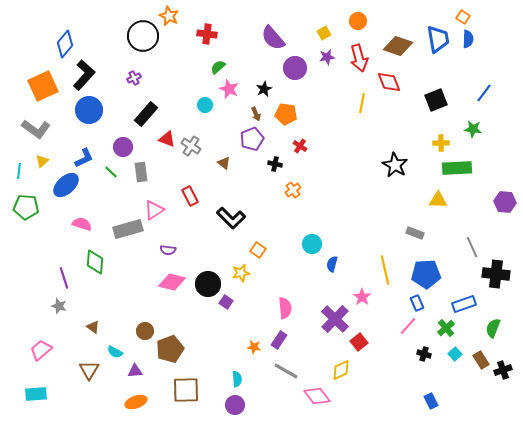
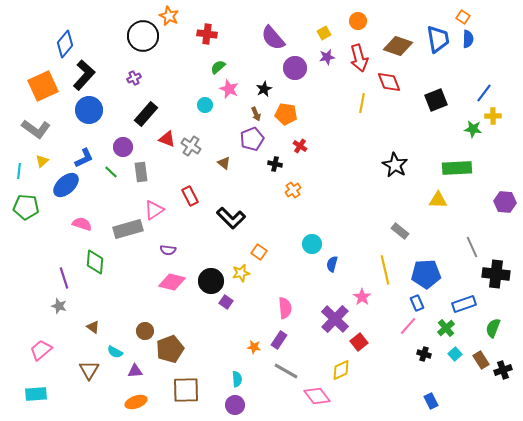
yellow cross at (441, 143): moved 52 px right, 27 px up
gray rectangle at (415, 233): moved 15 px left, 2 px up; rotated 18 degrees clockwise
orange square at (258, 250): moved 1 px right, 2 px down
black circle at (208, 284): moved 3 px right, 3 px up
